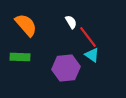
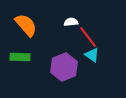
white semicircle: rotated 64 degrees counterclockwise
purple hexagon: moved 2 px left, 1 px up; rotated 16 degrees counterclockwise
